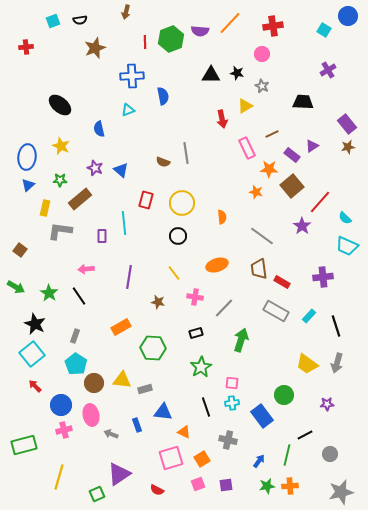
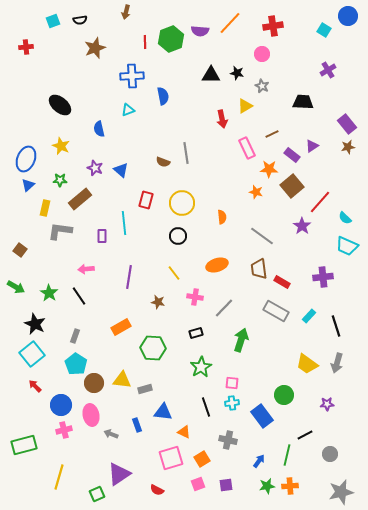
blue ellipse at (27, 157): moved 1 px left, 2 px down; rotated 15 degrees clockwise
